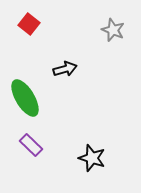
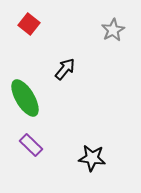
gray star: rotated 20 degrees clockwise
black arrow: rotated 35 degrees counterclockwise
black star: rotated 12 degrees counterclockwise
